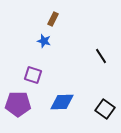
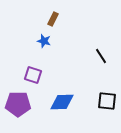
black square: moved 2 px right, 8 px up; rotated 30 degrees counterclockwise
